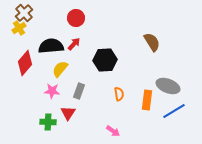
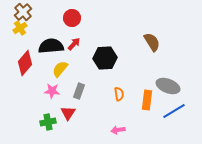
brown cross: moved 1 px left, 1 px up
red circle: moved 4 px left
yellow cross: moved 1 px right
black hexagon: moved 2 px up
green cross: rotated 14 degrees counterclockwise
pink arrow: moved 5 px right, 1 px up; rotated 136 degrees clockwise
